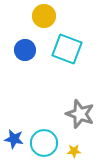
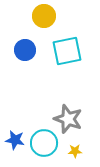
cyan square: moved 2 px down; rotated 32 degrees counterclockwise
gray star: moved 12 px left, 5 px down
blue star: moved 1 px right, 1 px down
yellow star: moved 1 px right
